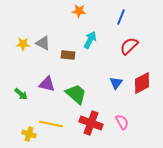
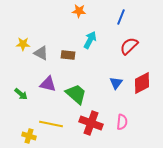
gray triangle: moved 2 px left, 10 px down
purple triangle: moved 1 px right
pink semicircle: rotated 35 degrees clockwise
yellow cross: moved 2 px down
